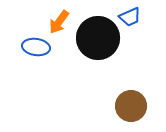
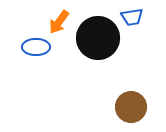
blue trapezoid: moved 2 px right; rotated 15 degrees clockwise
blue ellipse: rotated 8 degrees counterclockwise
brown circle: moved 1 px down
